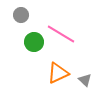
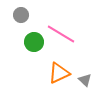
orange triangle: moved 1 px right
